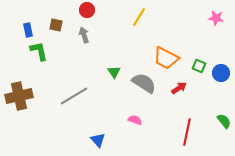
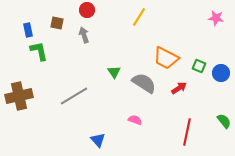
brown square: moved 1 px right, 2 px up
